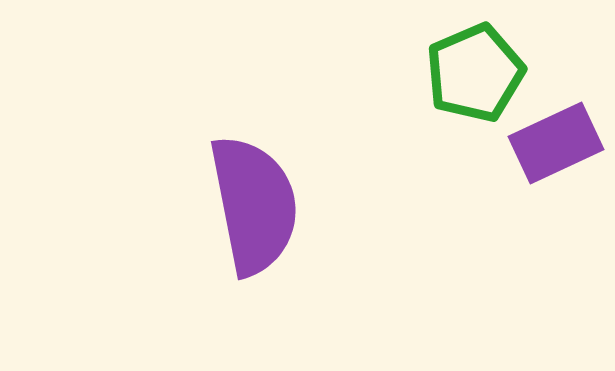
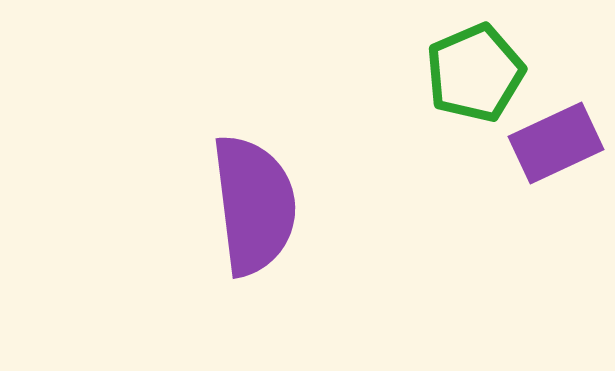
purple semicircle: rotated 4 degrees clockwise
